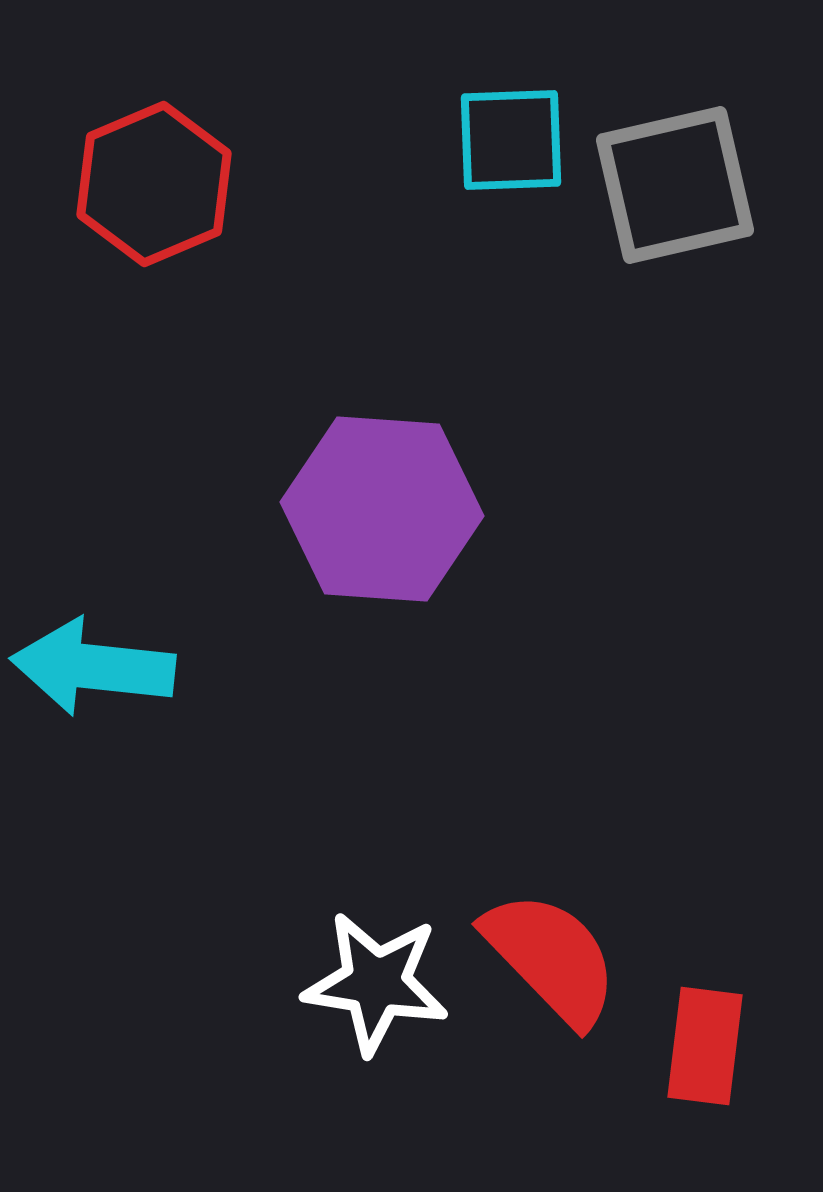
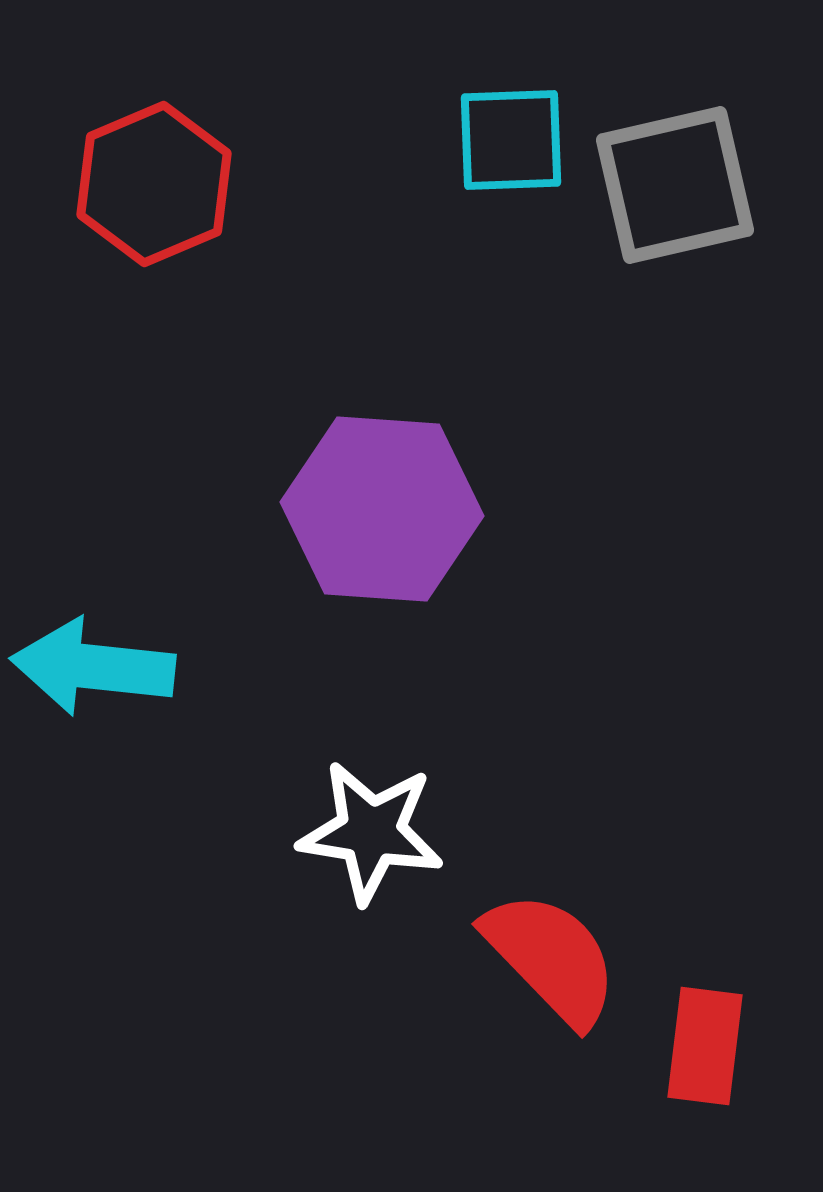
white star: moved 5 px left, 151 px up
